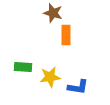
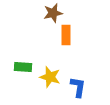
brown star: rotated 30 degrees counterclockwise
yellow star: rotated 25 degrees clockwise
blue L-shape: rotated 90 degrees counterclockwise
